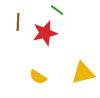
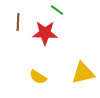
red star: rotated 15 degrees clockwise
